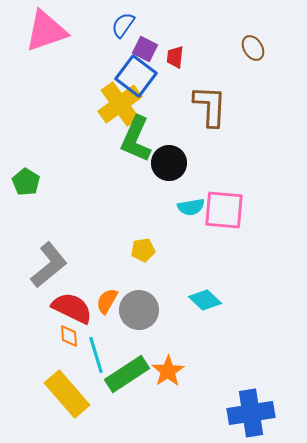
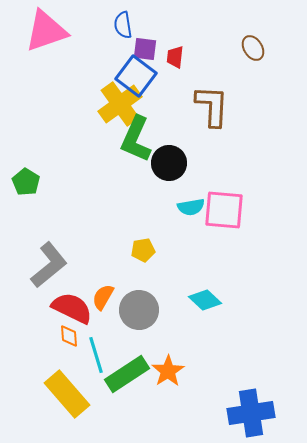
blue semicircle: rotated 44 degrees counterclockwise
purple square: rotated 20 degrees counterclockwise
brown L-shape: moved 2 px right
orange semicircle: moved 4 px left, 4 px up
